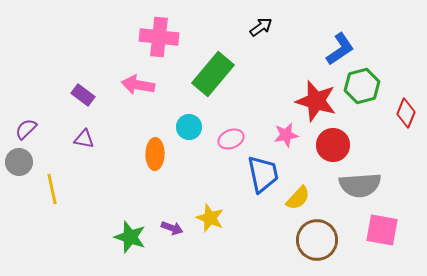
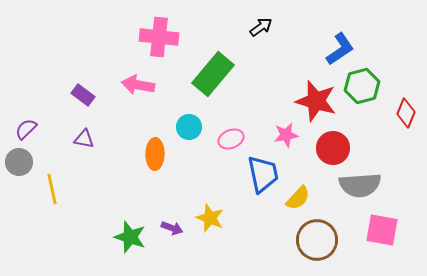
red circle: moved 3 px down
